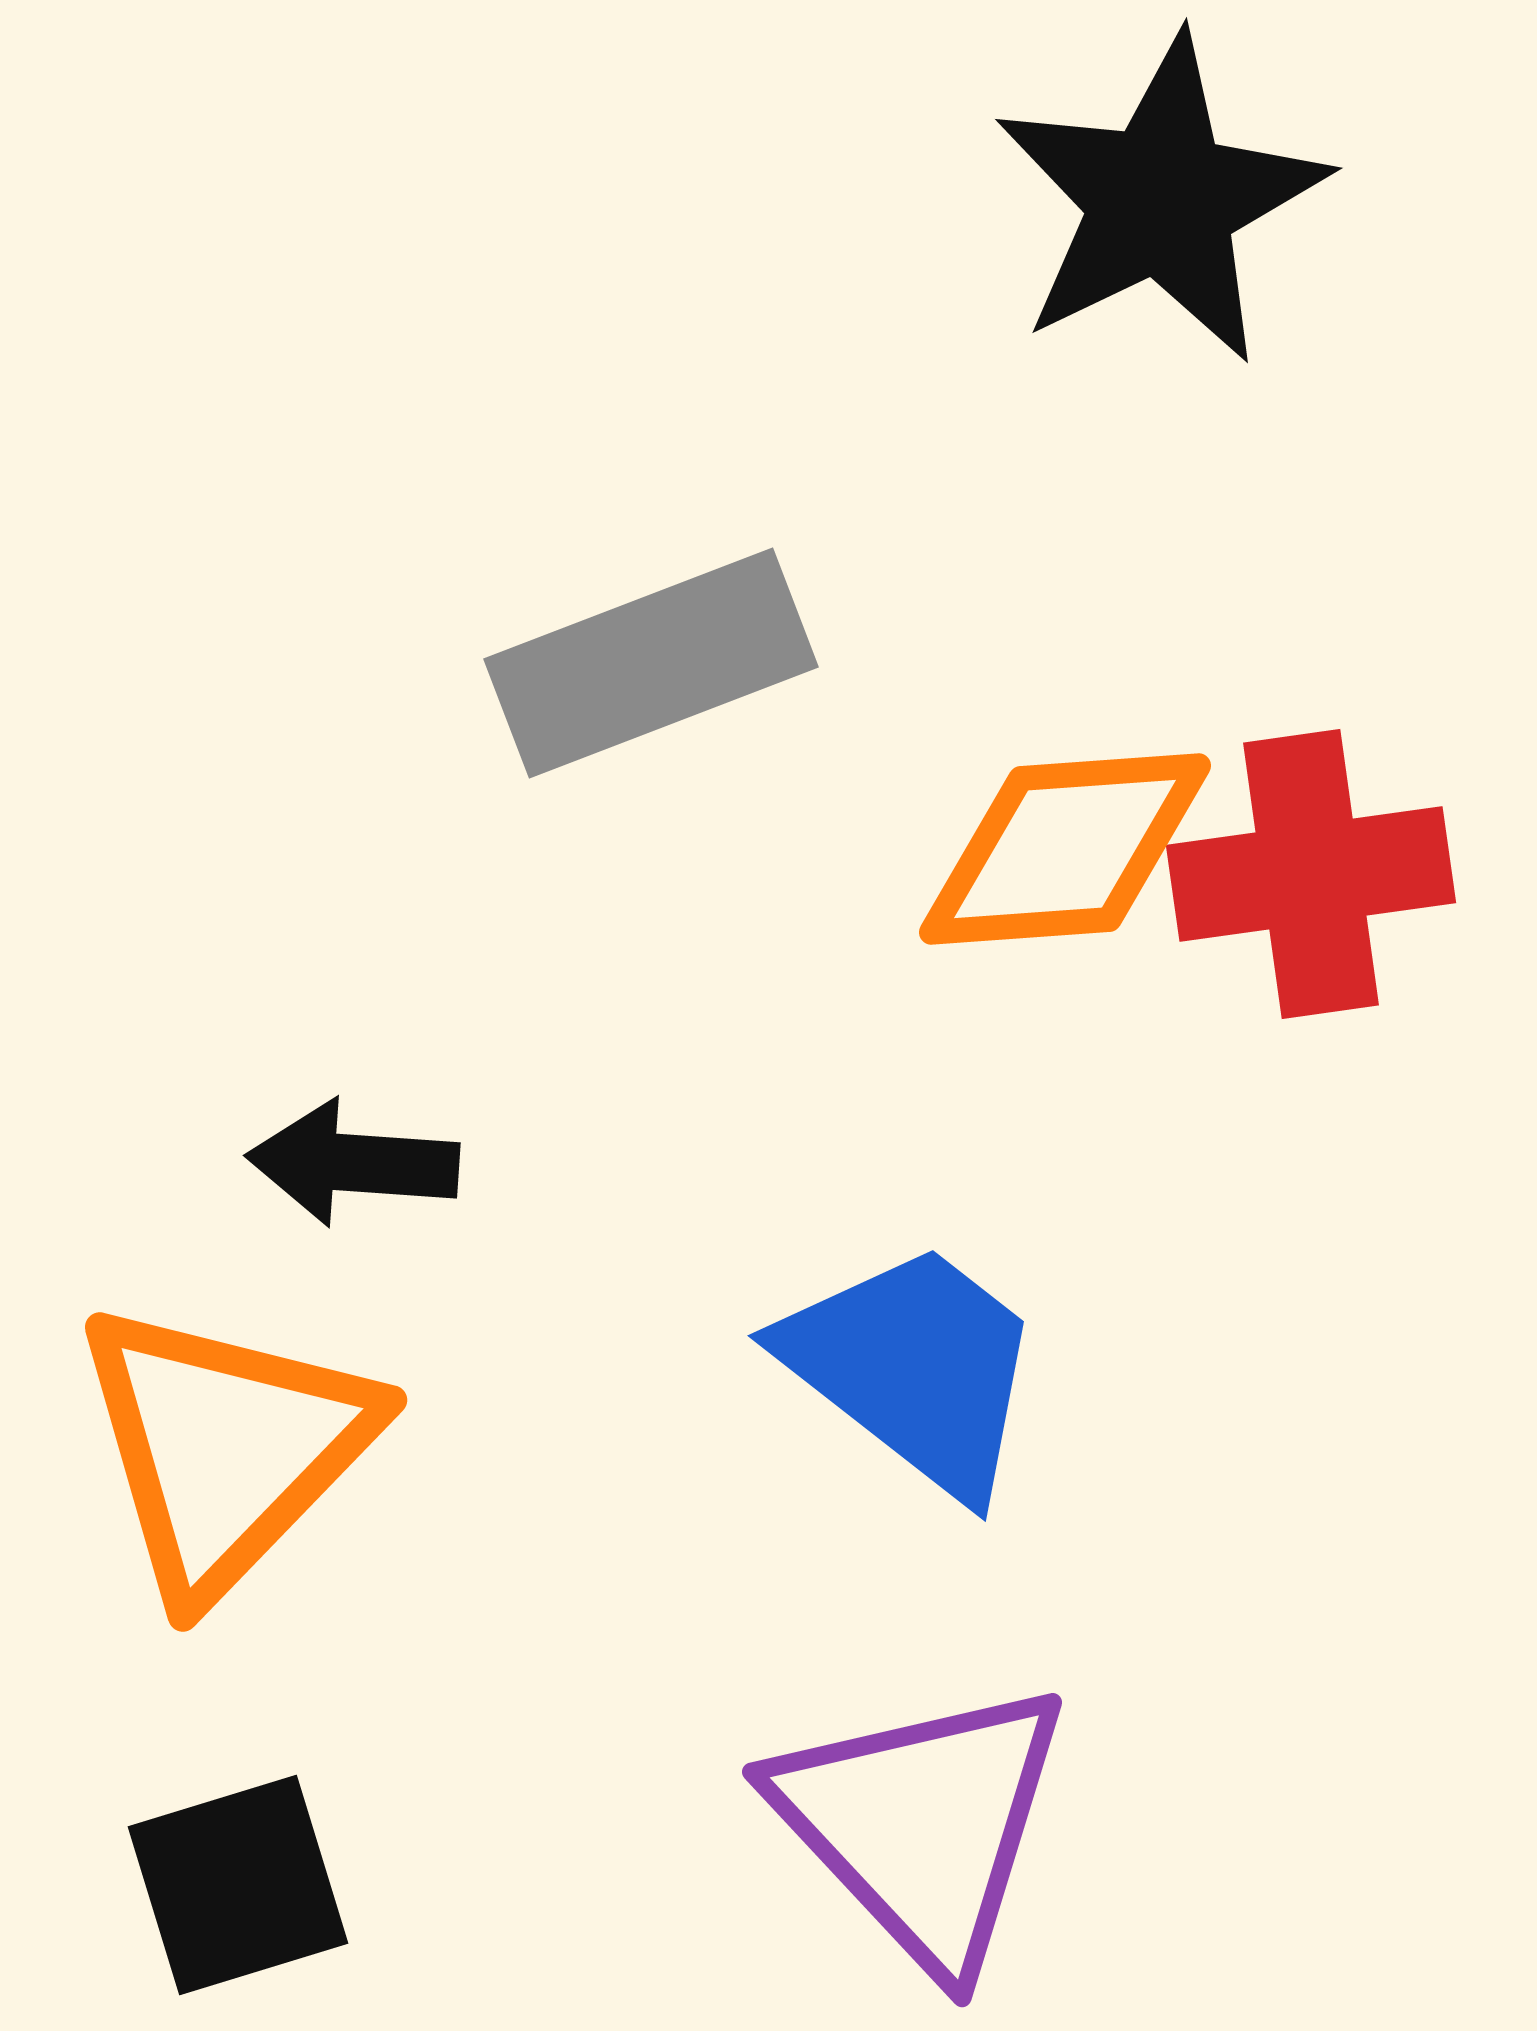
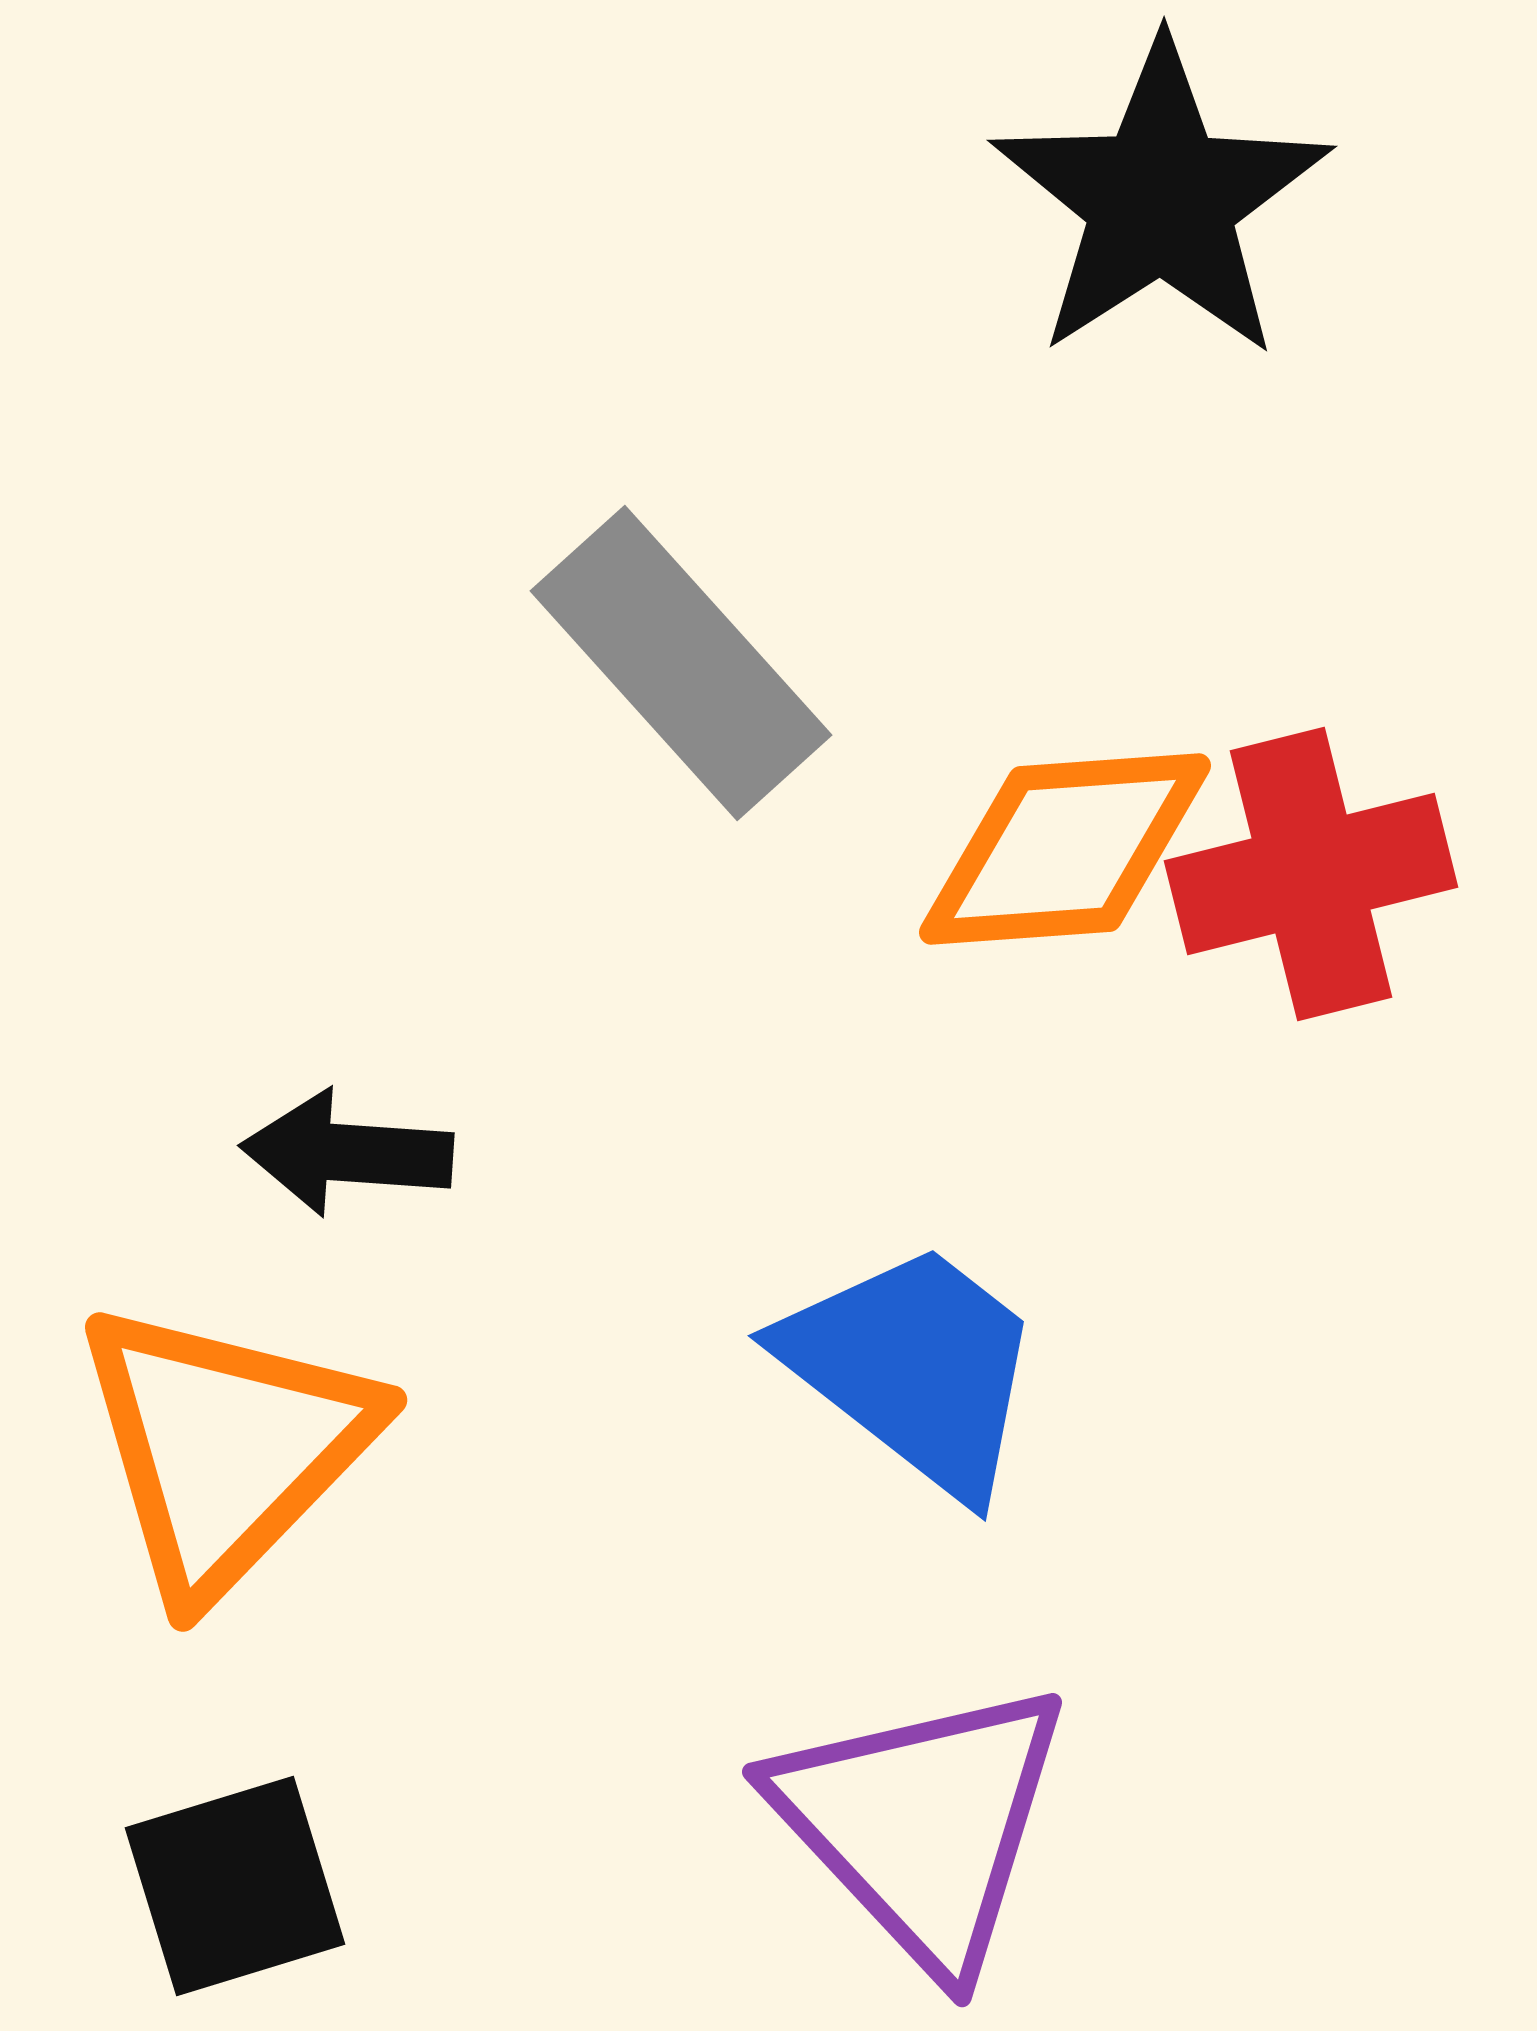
black star: rotated 7 degrees counterclockwise
gray rectangle: moved 30 px right; rotated 69 degrees clockwise
red cross: rotated 6 degrees counterclockwise
black arrow: moved 6 px left, 10 px up
black square: moved 3 px left, 1 px down
